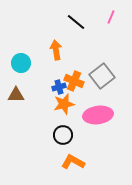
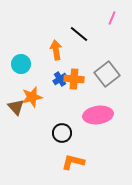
pink line: moved 1 px right, 1 px down
black line: moved 3 px right, 12 px down
cyan circle: moved 1 px down
gray square: moved 5 px right, 2 px up
orange cross: moved 2 px up; rotated 18 degrees counterclockwise
blue cross: moved 1 px right, 8 px up; rotated 16 degrees counterclockwise
brown triangle: moved 12 px down; rotated 48 degrees clockwise
orange star: moved 32 px left, 7 px up
black circle: moved 1 px left, 2 px up
orange L-shape: rotated 15 degrees counterclockwise
